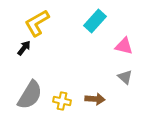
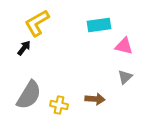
cyan rectangle: moved 4 px right, 4 px down; rotated 40 degrees clockwise
gray triangle: rotated 35 degrees clockwise
gray semicircle: moved 1 px left
yellow cross: moved 3 px left, 4 px down
